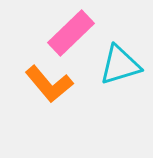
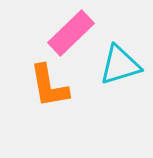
orange L-shape: moved 2 px down; rotated 30 degrees clockwise
